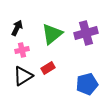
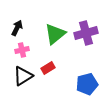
green triangle: moved 3 px right
